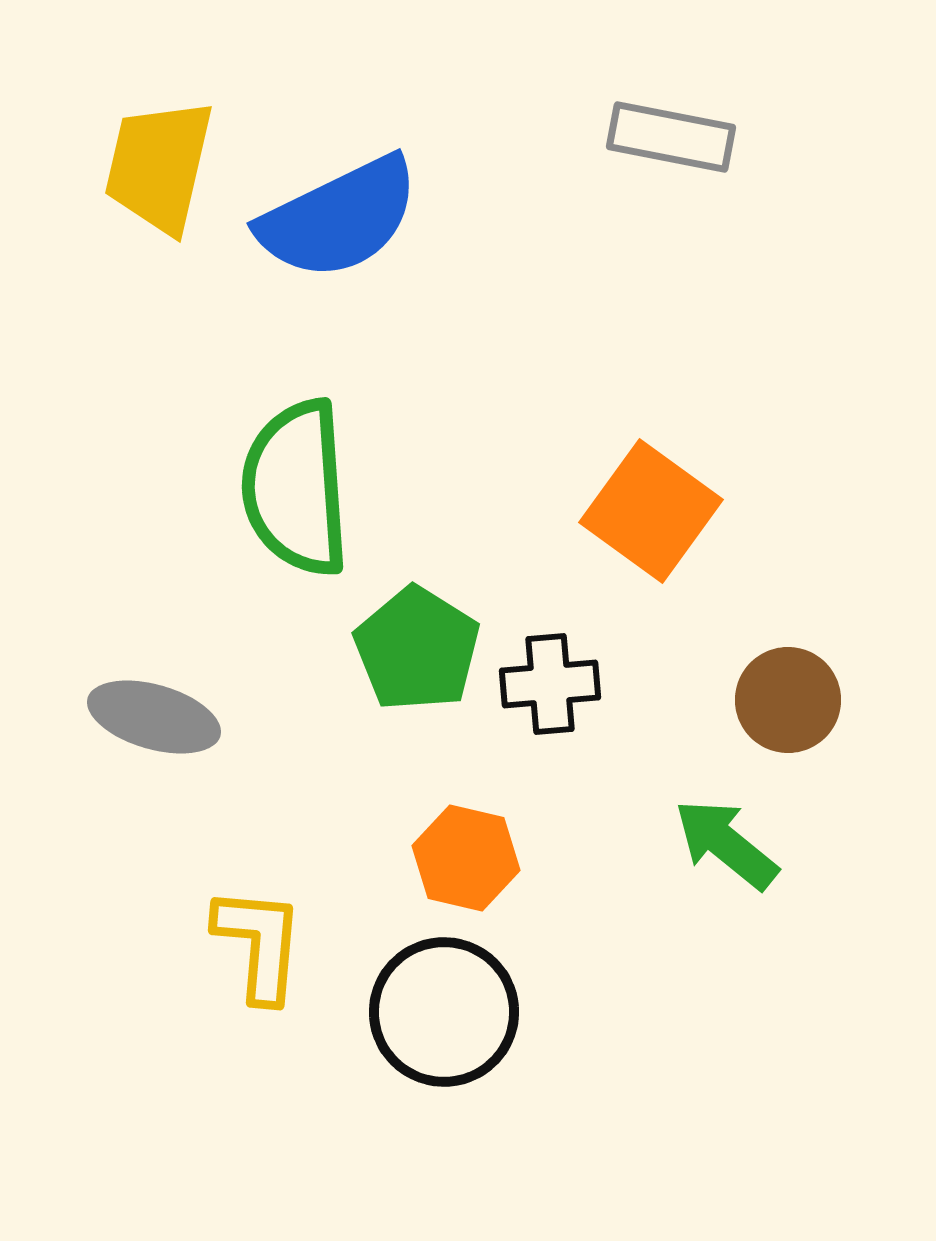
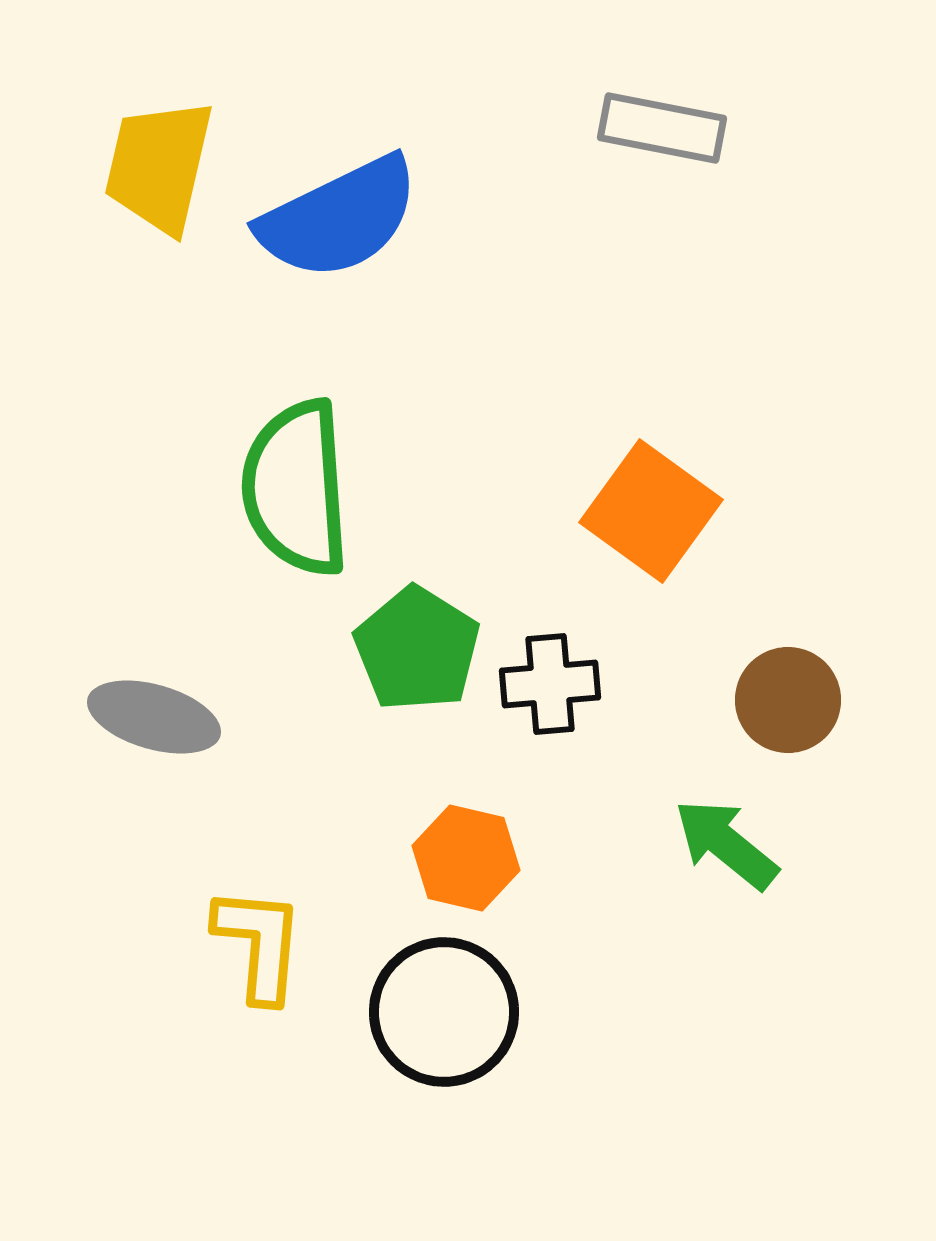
gray rectangle: moved 9 px left, 9 px up
